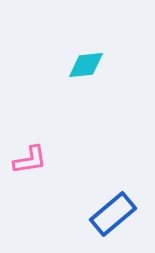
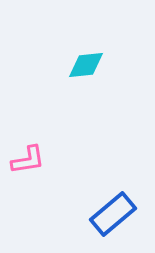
pink L-shape: moved 2 px left
